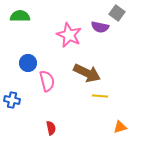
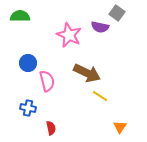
yellow line: rotated 28 degrees clockwise
blue cross: moved 16 px right, 8 px down
orange triangle: rotated 40 degrees counterclockwise
